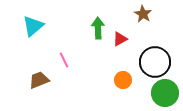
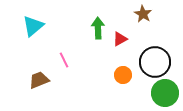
orange circle: moved 5 px up
